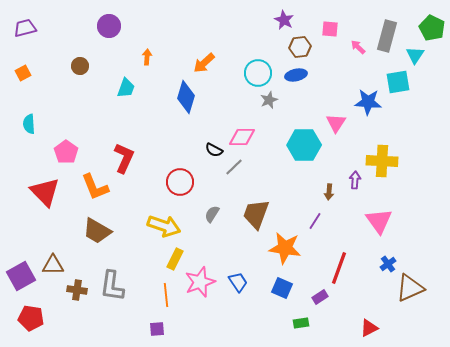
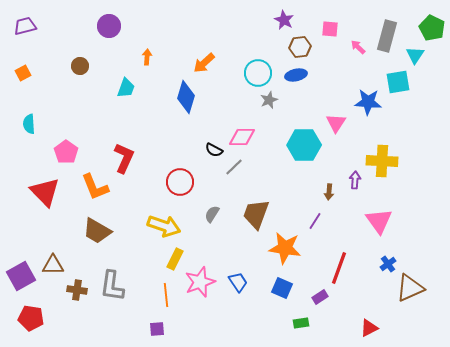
purple trapezoid at (25, 28): moved 2 px up
